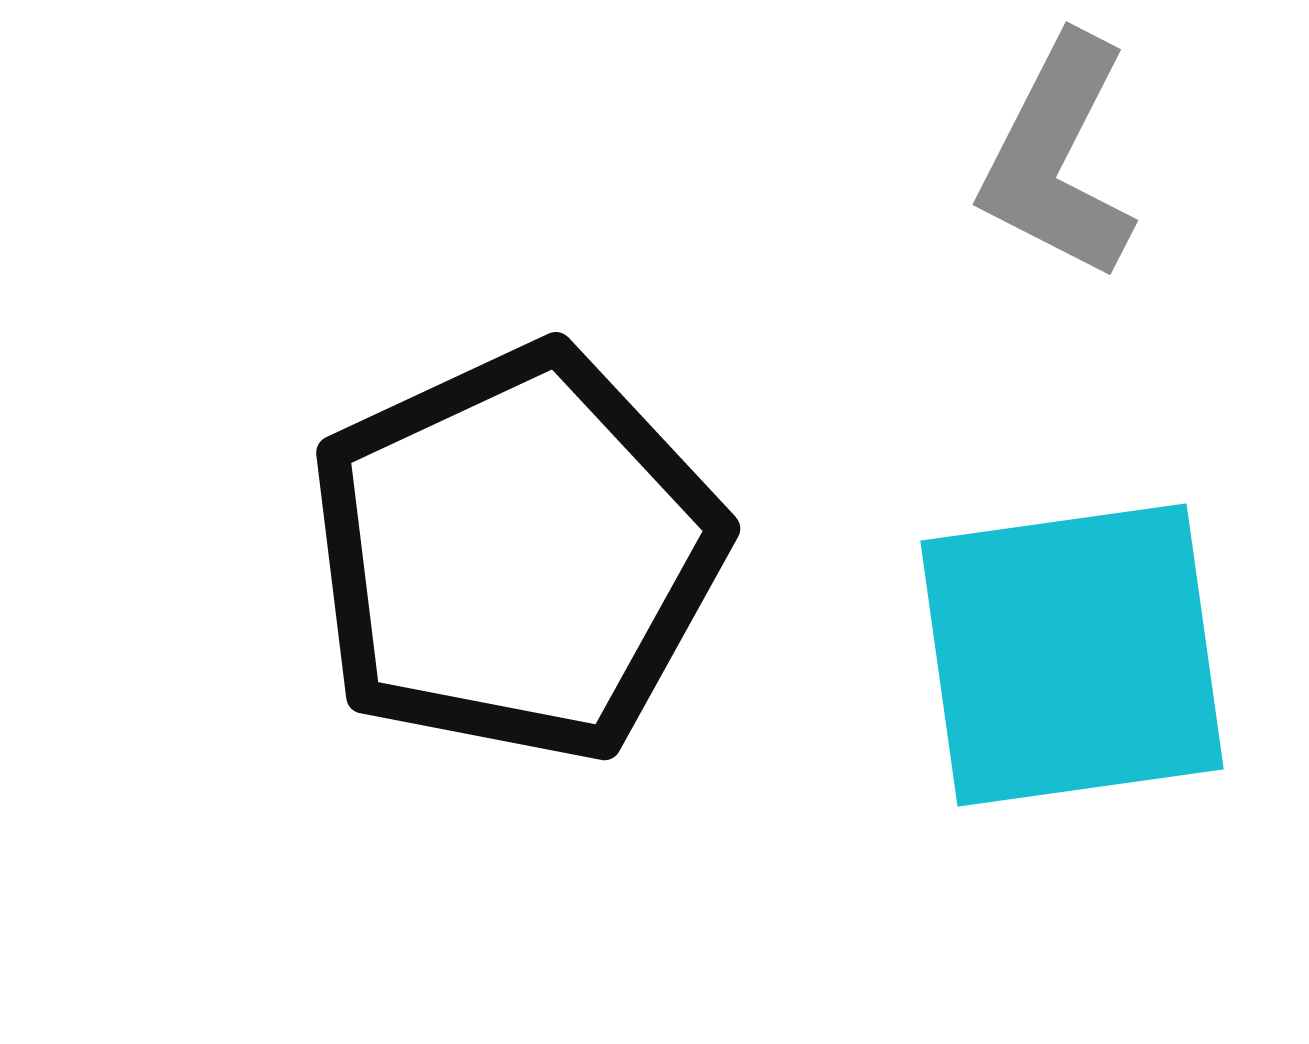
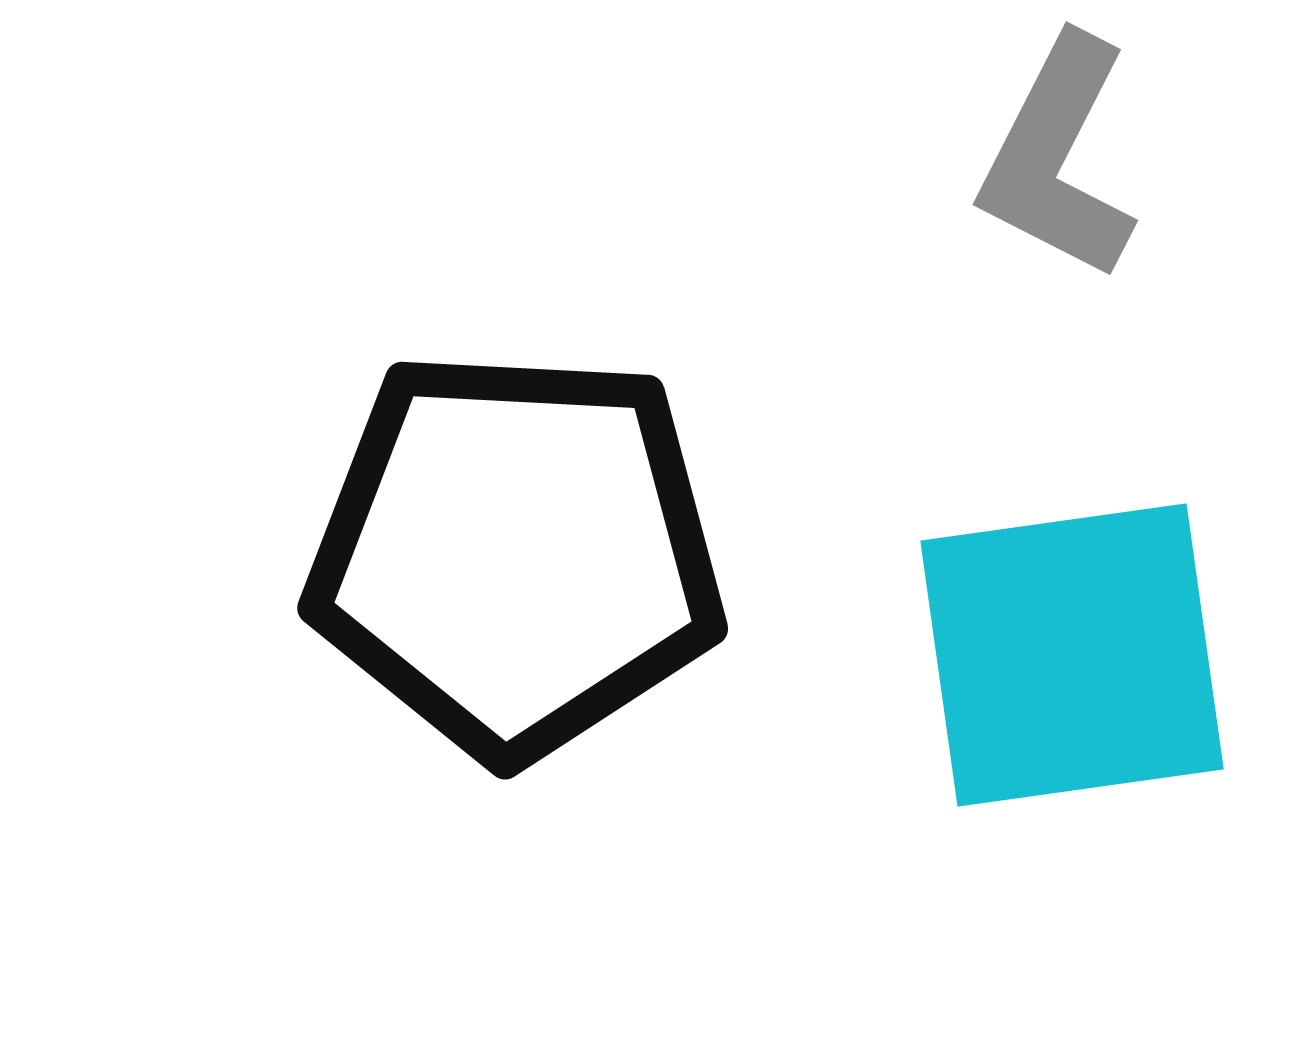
black pentagon: rotated 28 degrees clockwise
